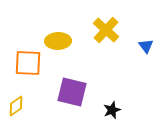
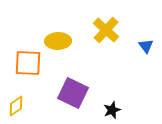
purple square: moved 1 px right, 1 px down; rotated 12 degrees clockwise
